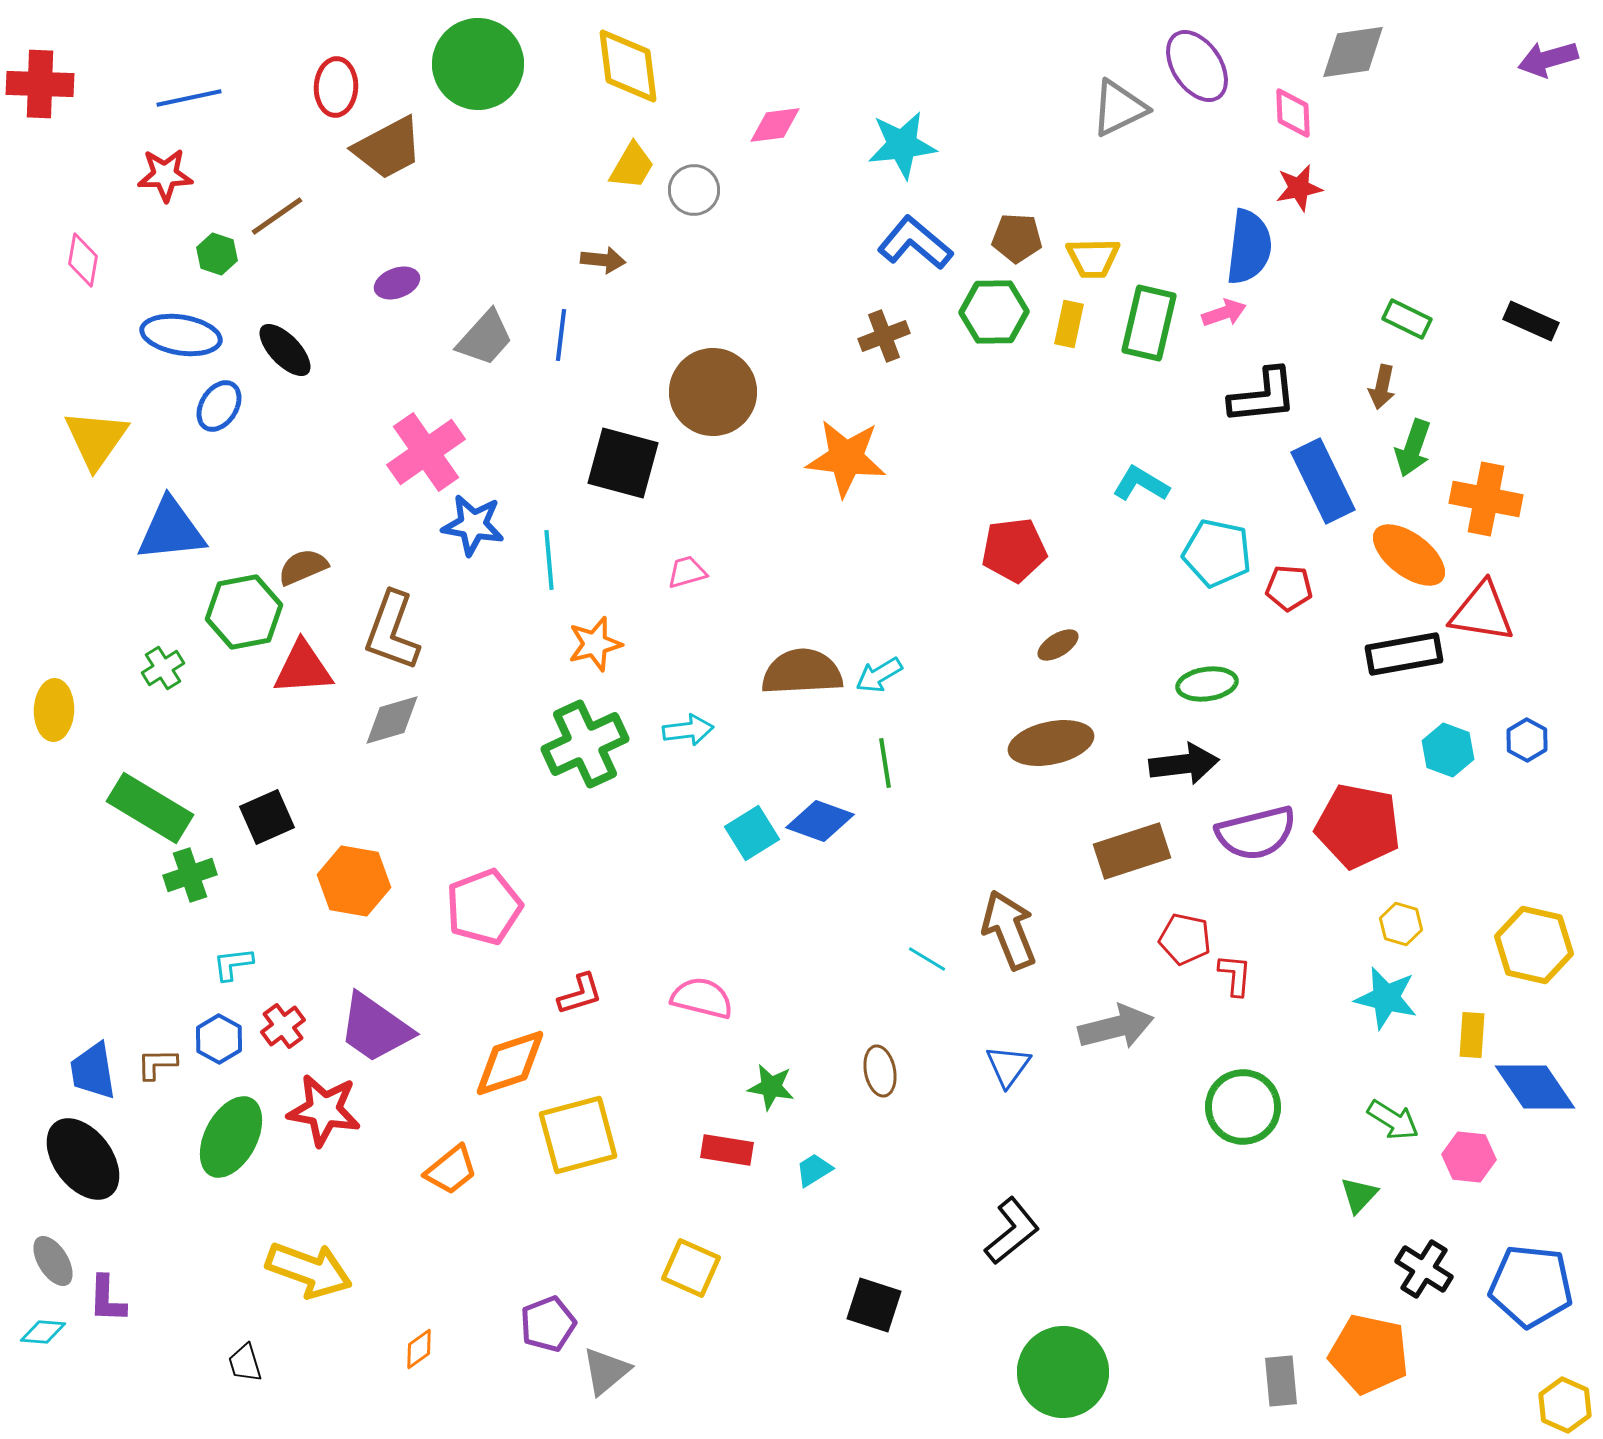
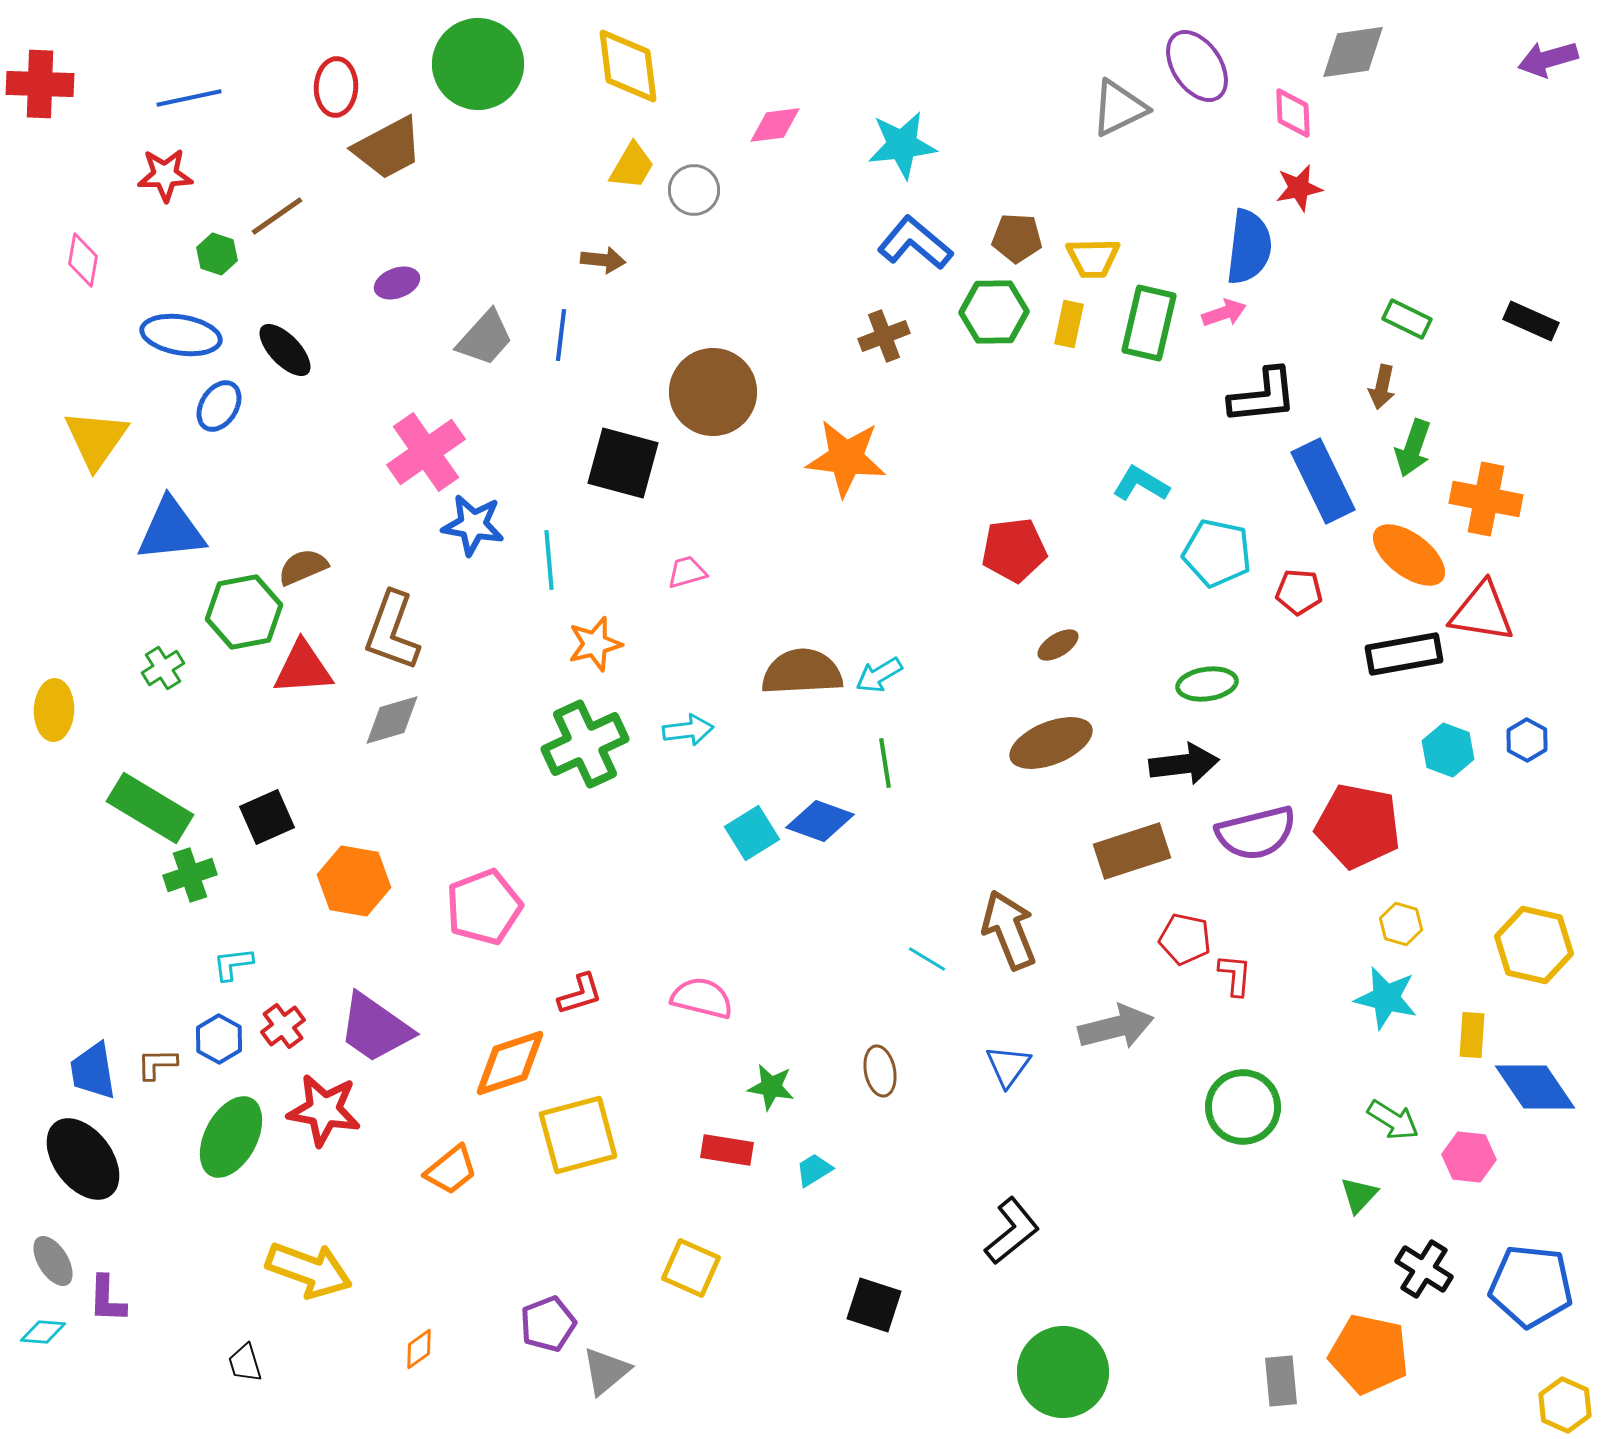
red pentagon at (1289, 588): moved 10 px right, 4 px down
brown ellipse at (1051, 743): rotated 10 degrees counterclockwise
